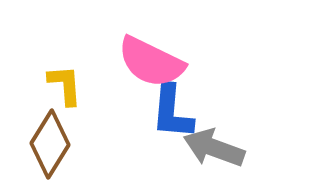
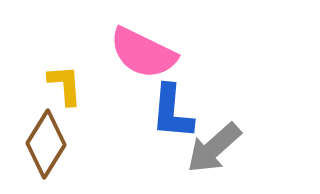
pink semicircle: moved 8 px left, 9 px up
brown diamond: moved 4 px left
gray arrow: rotated 62 degrees counterclockwise
